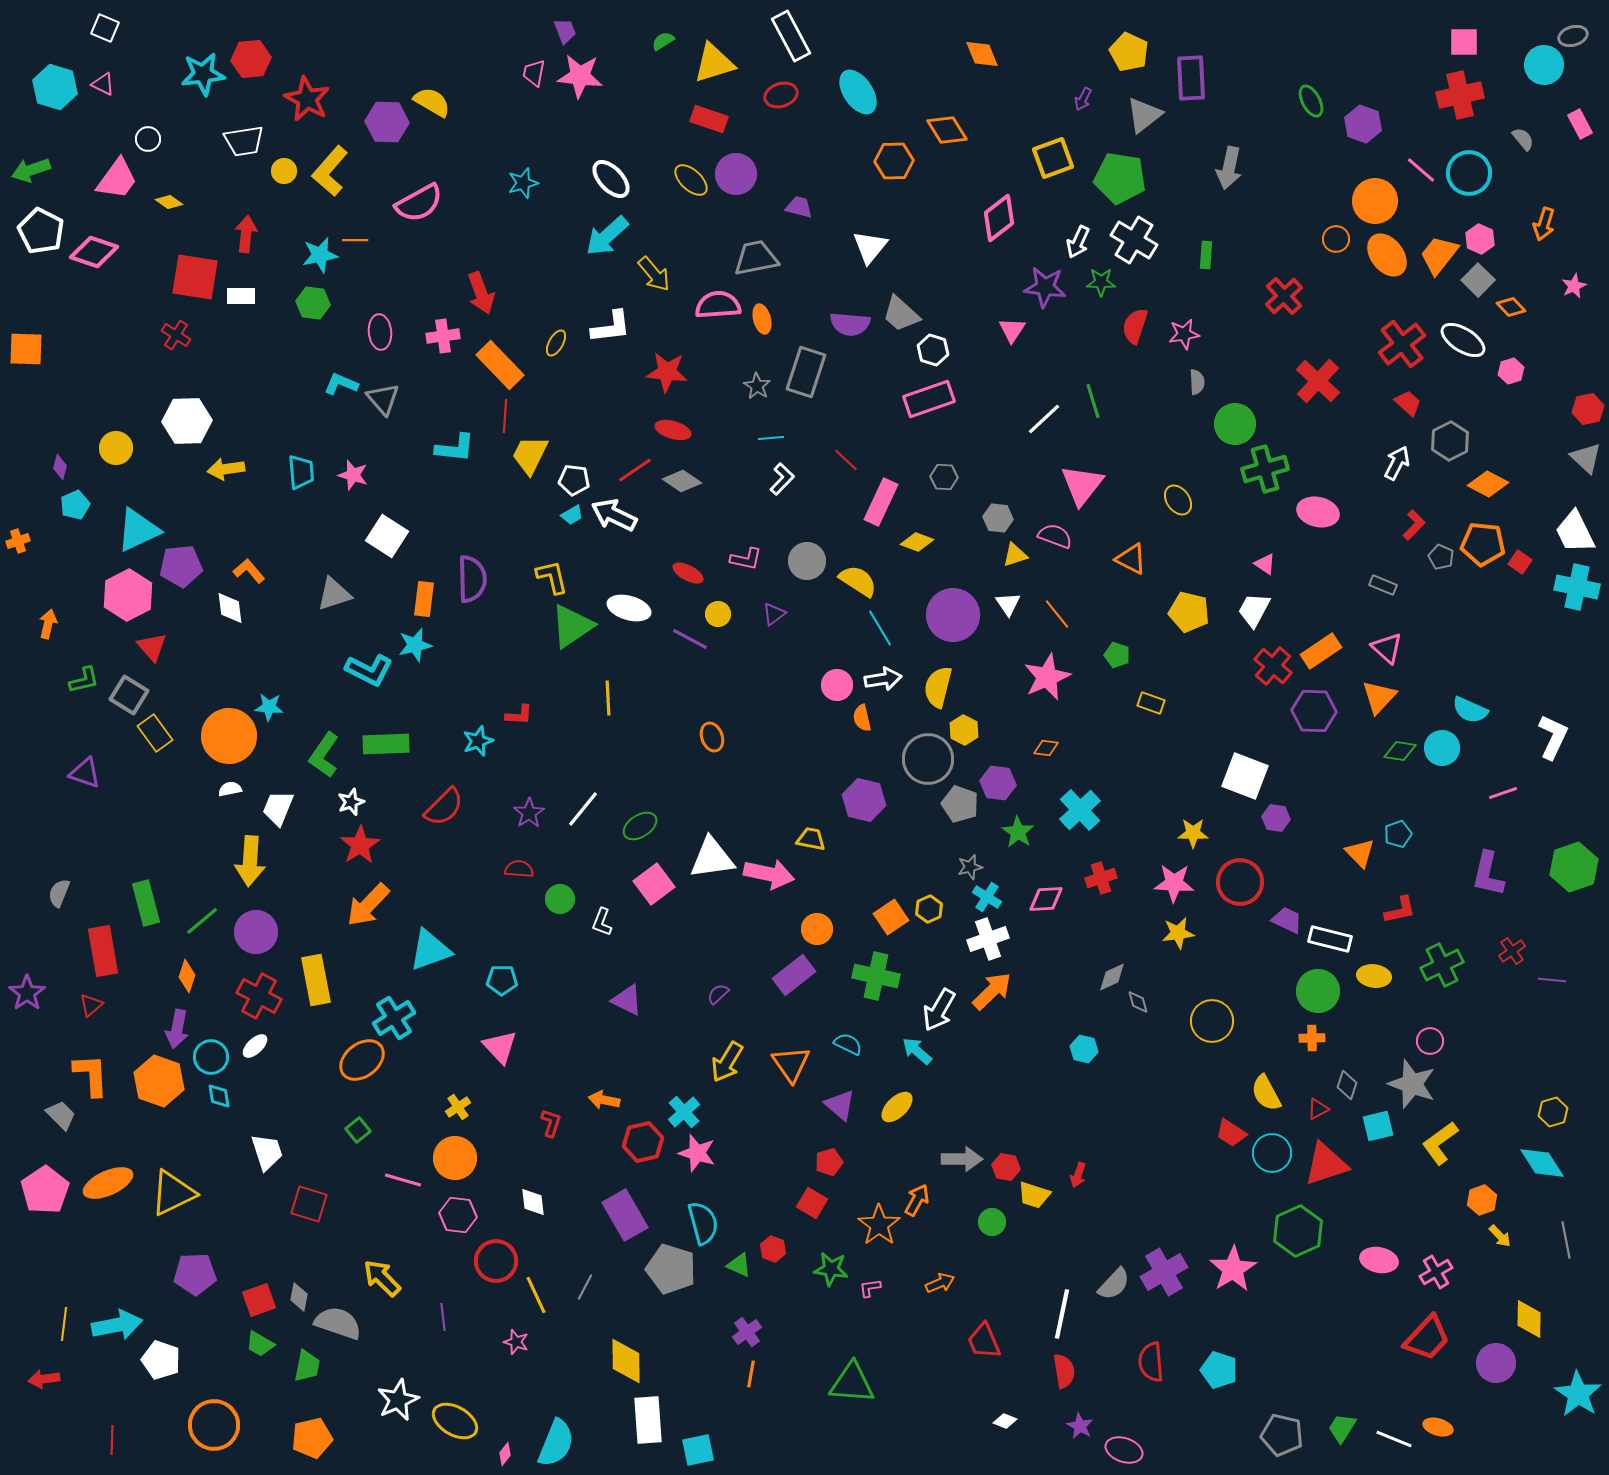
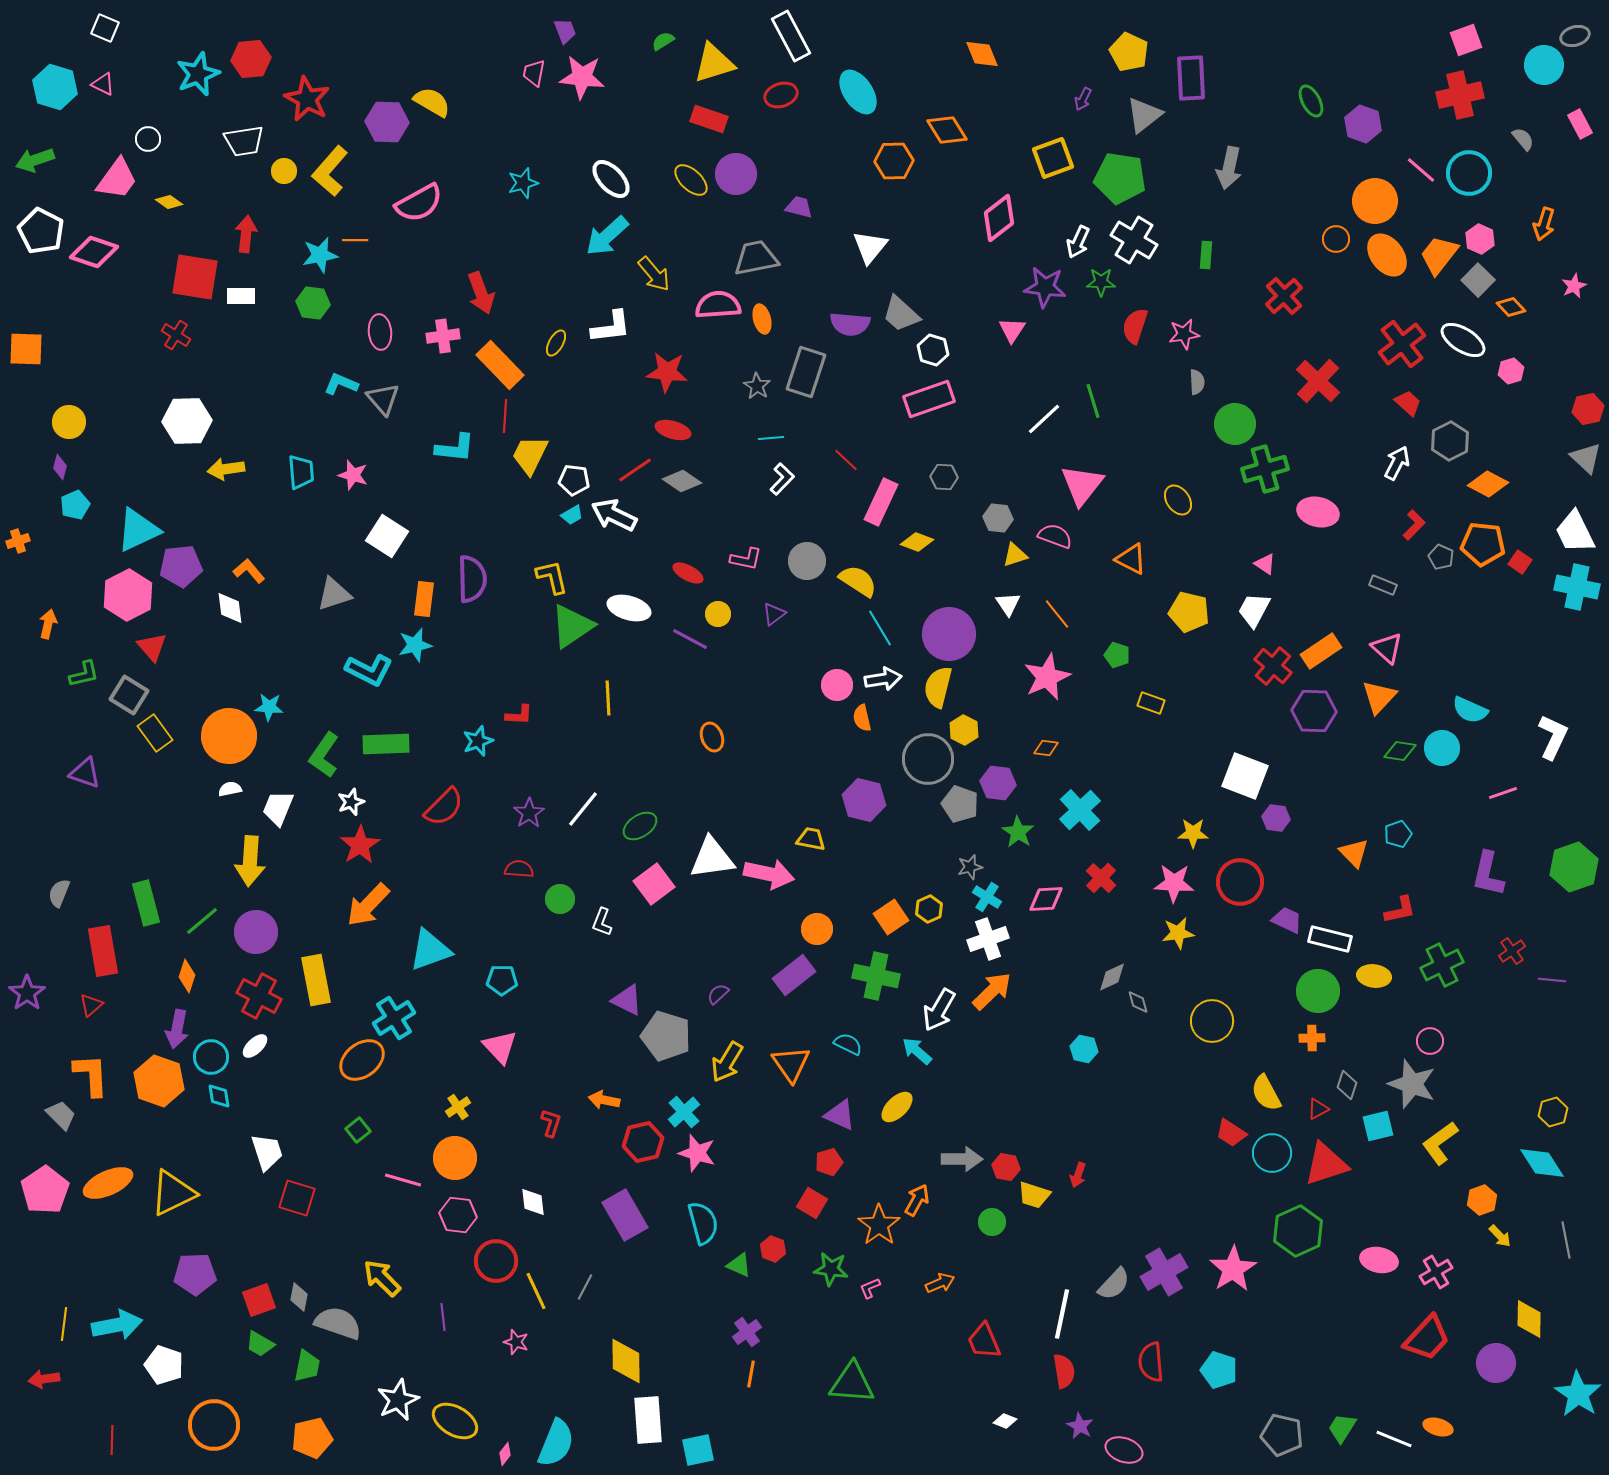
gray ellipse at (1573, 36): moved 2 px right
pink square at (1464, 42): moved 2 px right, 2 px up; rotated 20 degrees counterclockwise
cyan star at (203, 74): moved 5 px left; rotated 15 degrees counterclockwise
pink star at (580, 76): moved 2 px right, 1 px down
green arrow at (31, 170): moved 4 px right, 10 px up
yellow circle at (116, 448): moved 47 px left, 26 px up
purple circle at (953, 615): moved 4 px left, 19 px down
green L-shape at (84, 680): moved 6 px up
orange triangle at (1360, 853): moved 6 px left
red cross at (1101, 878): rotated 28 degrees counterclockwise
purple triangle at (840, 1105): moved 10 px down; rotated 16 degrees counterclockwise
red square at (309, 1204): moved 12 px left, 6 px up
gray pentagon at (671, 1269): moved 5 px left, 233 px up
pink L-shape at (870, 1288): rotated 15 degrees counterclockwise
yellow line at (536, 1295): moved 4 px up
white pentagon at (161, 1360): moved 3 px right, 5 px down
